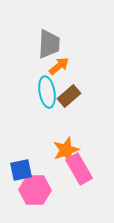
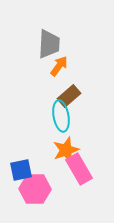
orange arrow: rotated 15 degrees counterclockwise
cyan ellipse: moved 14 px right, 24 px down
pink hexagon: moved 1 px up
